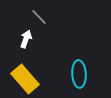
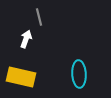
gray line: rotated 30 degrees clockwise
yellow rectangle: moved 4 px left, 2 px up; rotated 36 degrees counterclockwise
